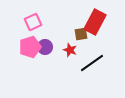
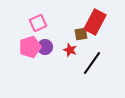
pink square: moved 5 px right, 1 px down
black line: rotated 20 degrees counterclockwise
